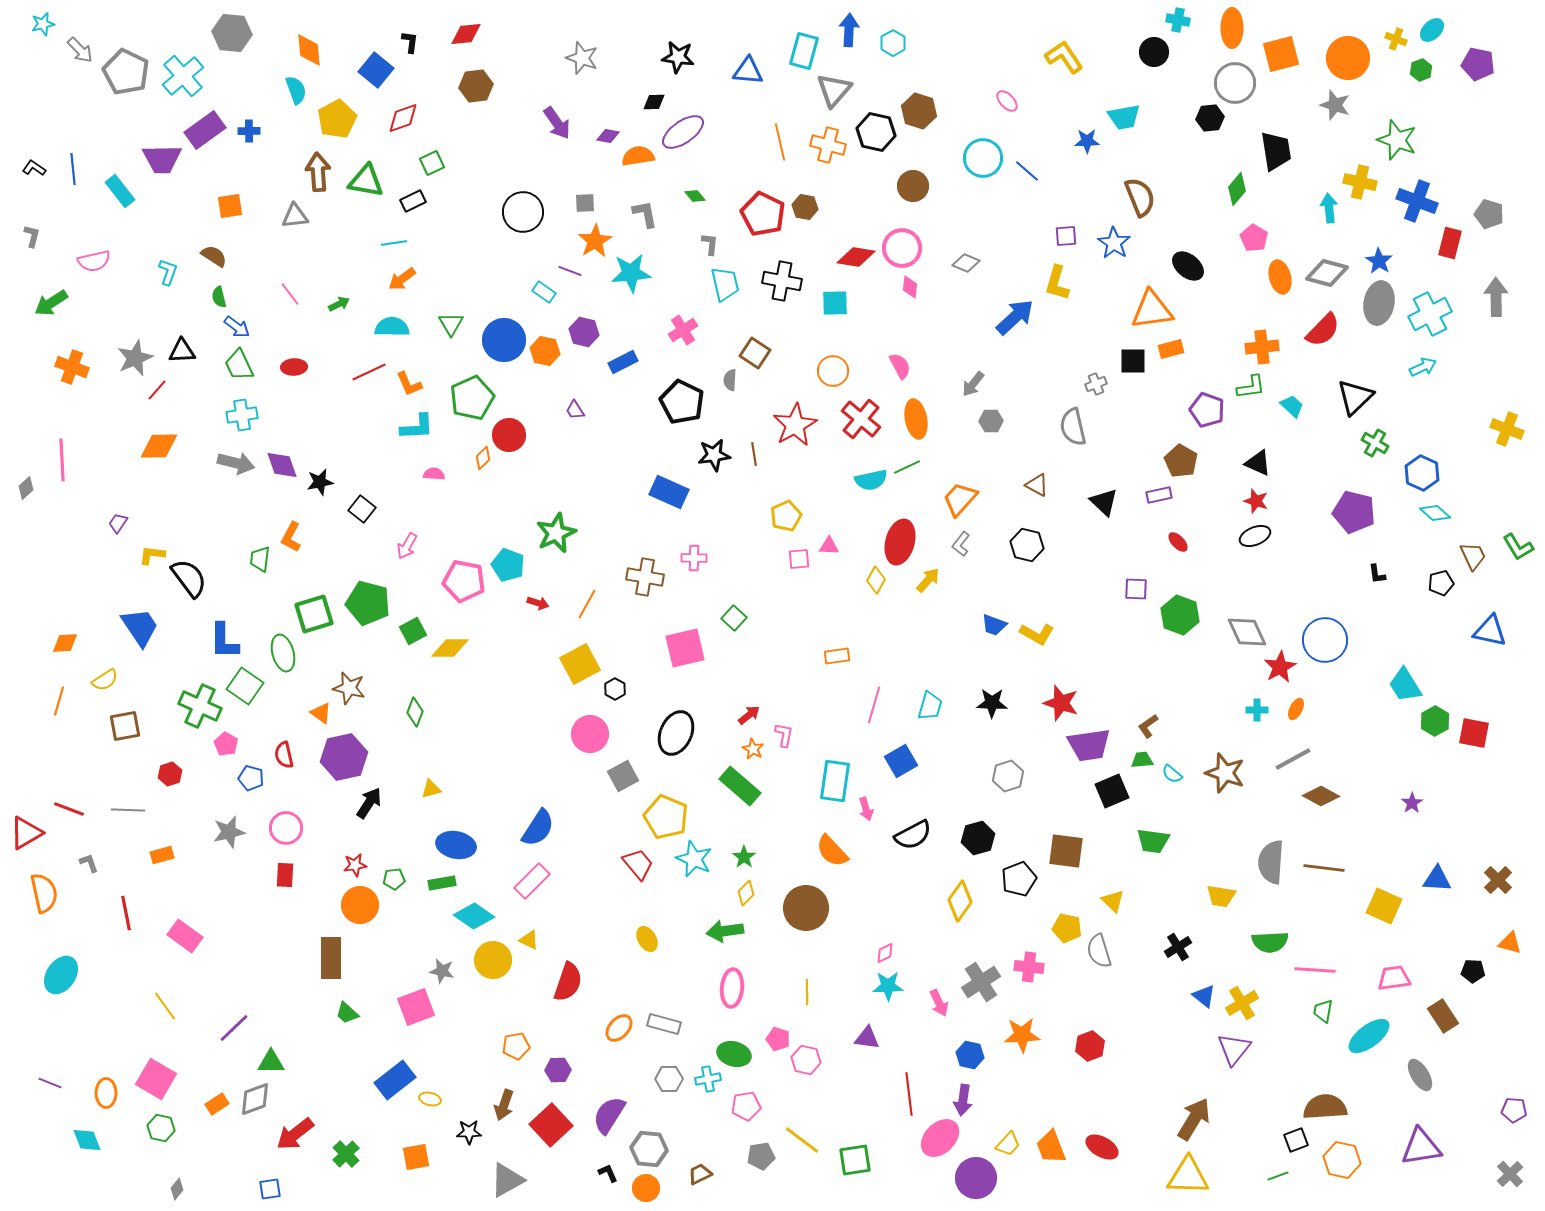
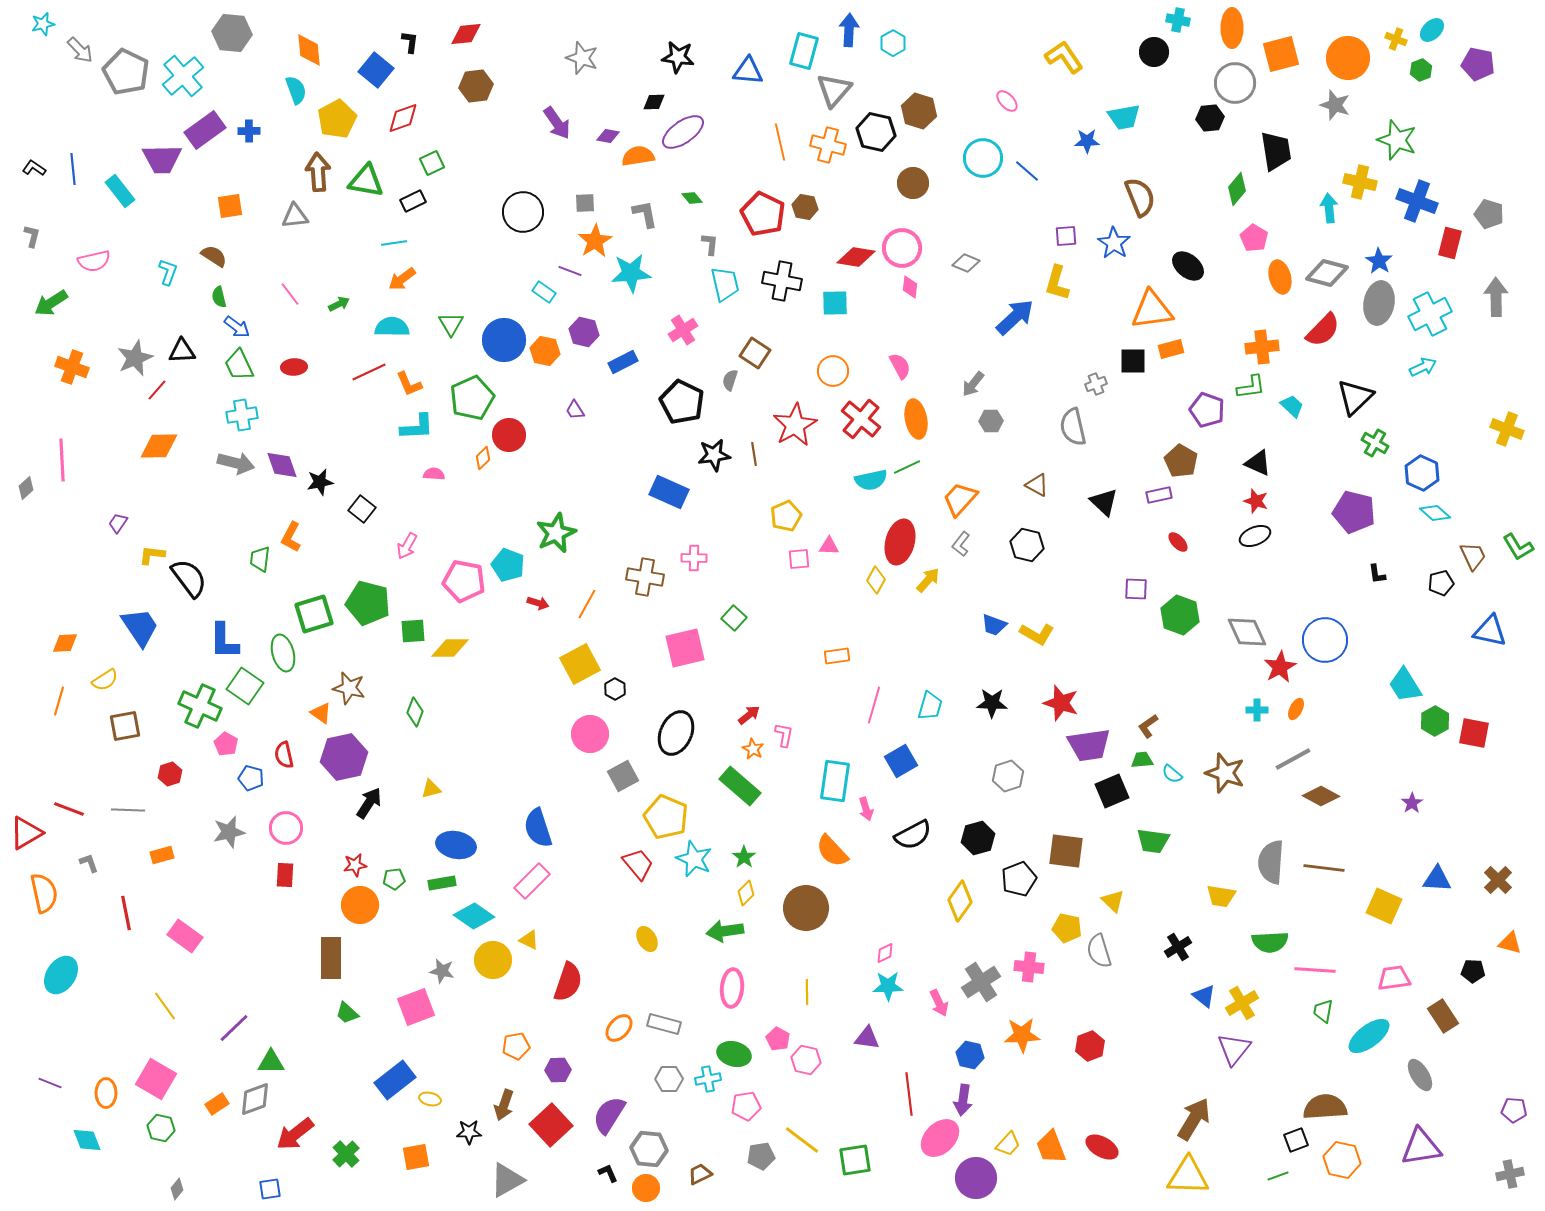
brown circle at (913, 186): moved 3 px up
green diamond at (695, 196): moved 3 px left, 2 px down
gray semicircle at (730, 380): rotated 15 degrees clockwise
green square at (413, 631): rotated 24 degrees clockwise
blue semicircle at (538, 828): rotated 129 degrees clockwise
pink pentagon at (778, 1039): rotated 10 degrees clockwise
gray cross at (1510, 1174): rotated 32 degrees clockwise
